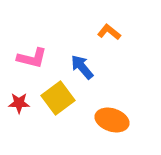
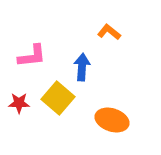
pink L-shape: moved 2 px up; rotated 20 degrees counterclockwise
blue arrow: rotated 44 degrees clockwise
yellow square: rotated 12 degrees counterclockwise
